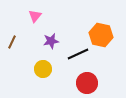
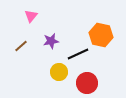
pink triangle: moved 4 px left
brown line: moved 9 px right, 4 px down; rotated 24 degrees clockwise
yellow circle: moved 16 px right, 3 px down
